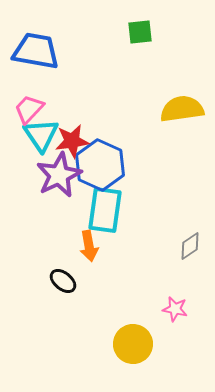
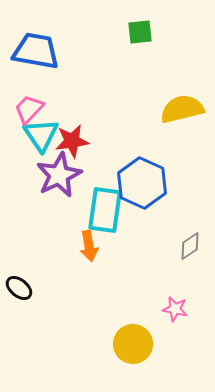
yellow semicircle: rotated 6 degrees counterclockwise
blue hexagon: moved 42 px right, 18 px down
black ellipse: moved 44 px left, 7 px down
